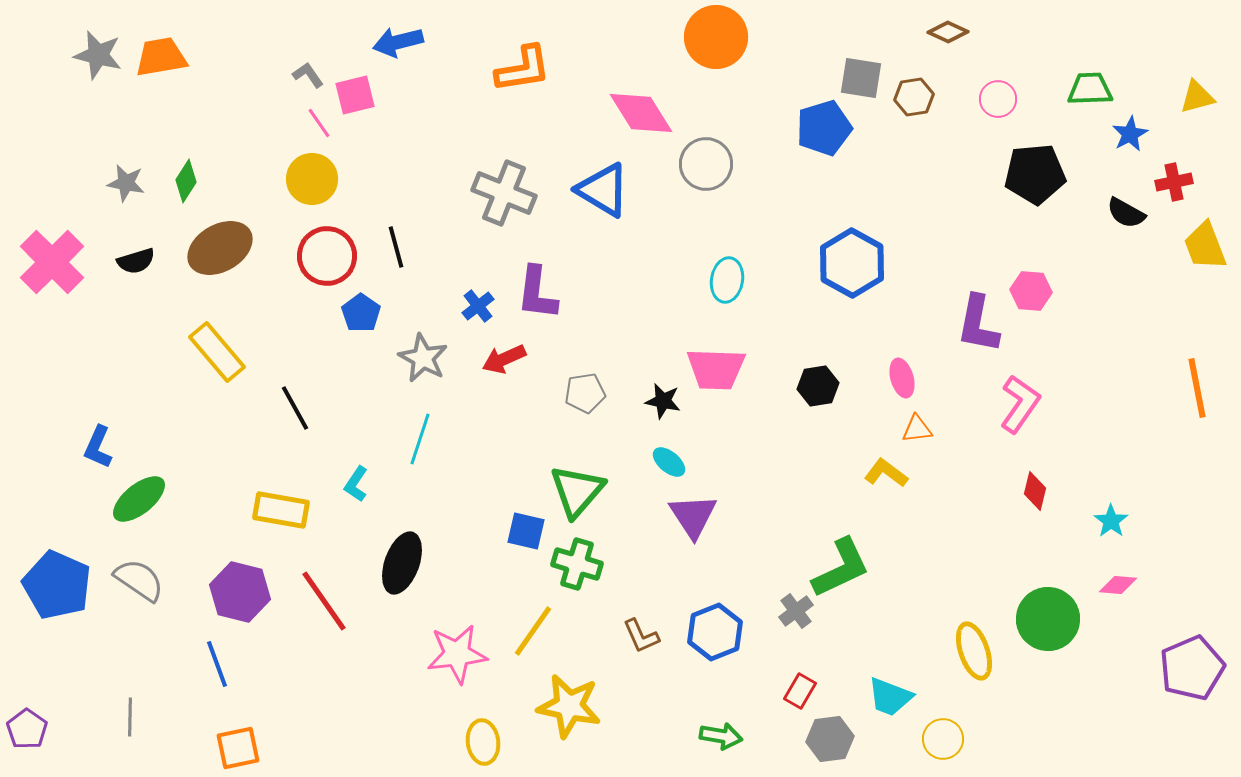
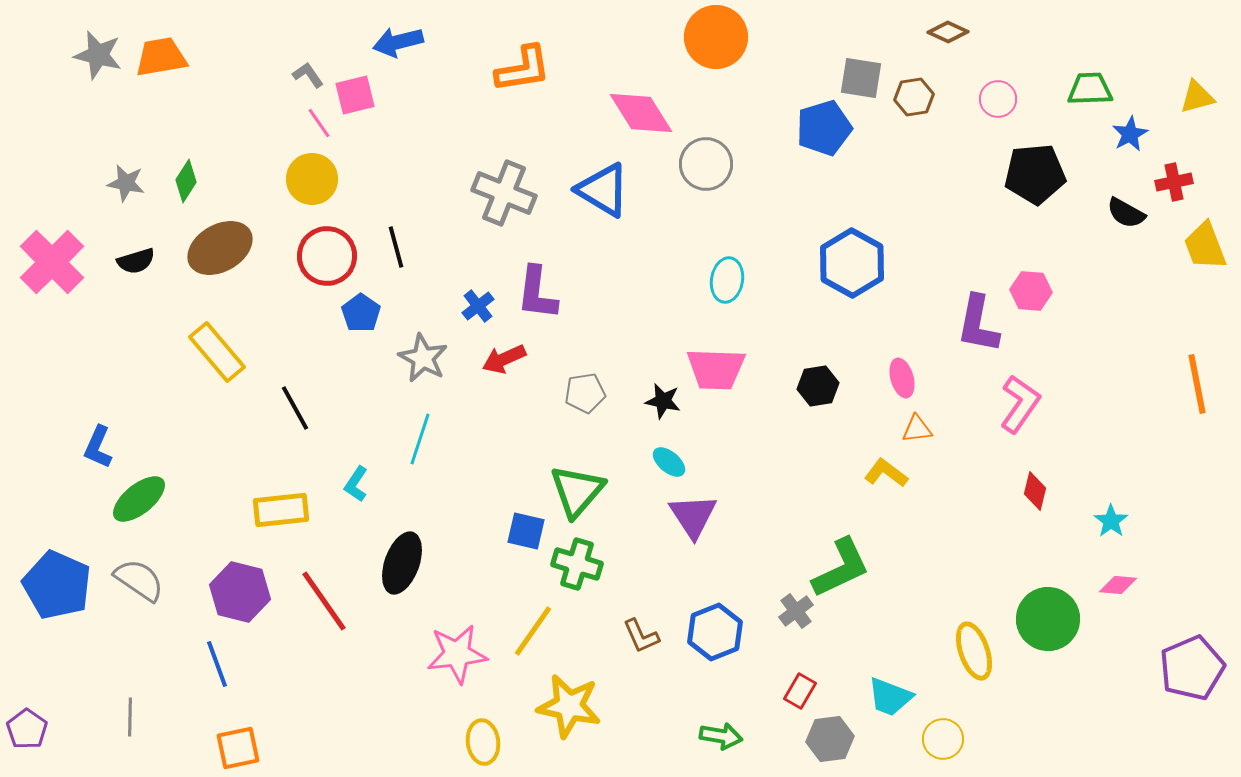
orange line at (1197, 388): moved 4 px up
yellow rectangle at (281, 510): rotated 16 degrees counterclockwise
